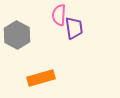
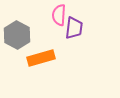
purple trapezoid: rotated 15 degrees clockwise
orange rectangle: moved 20 px up
